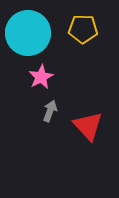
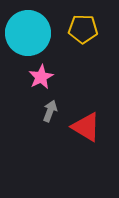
red triangle: moved 2 px left, 1 px down; rotated 16 degrees counterclockwise
